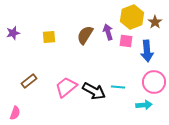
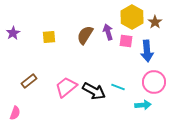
yellow hexagon: rotated 10 degrees counterclockwise
purple star: rotated 16 degrees counterclockwise
cyan line: rotated 16 degrees clockwise
cyan arrow: moved 1 px left
